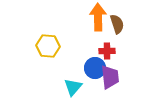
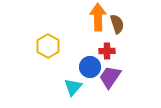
yellow hexagon: rotated 25 degrees clockwise
blue circle: moved 5 px left, 1 px up
purple trapezoid: rotated 140 degrees counterclockwise
